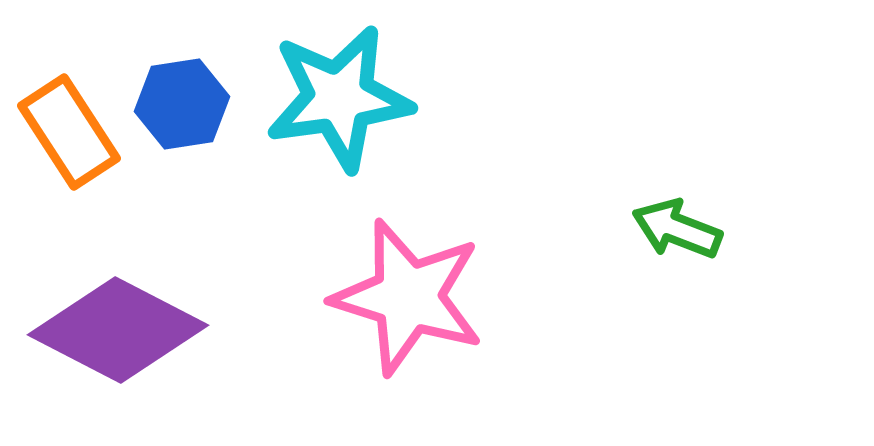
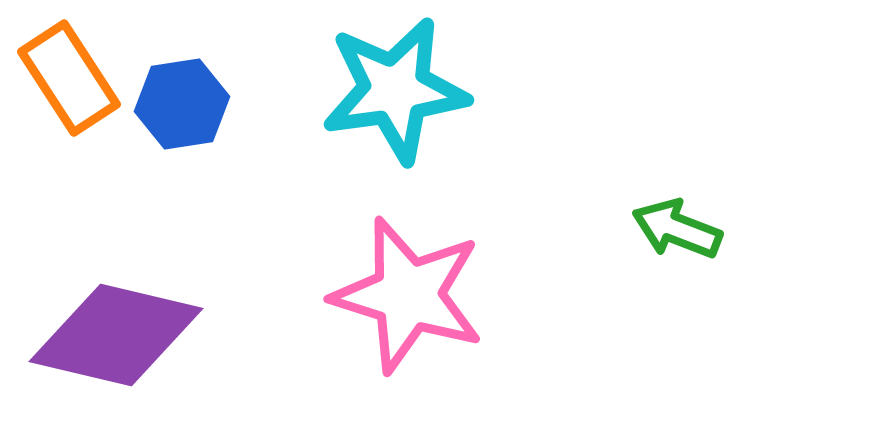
cyan star: moved 56 px right, 8 px up
orange rectangle: moved 54 px up
pink star: moved 2 px up
purple diamond: moved 2 px left, 5 px down; rotated 14 degrees counterclockwise
